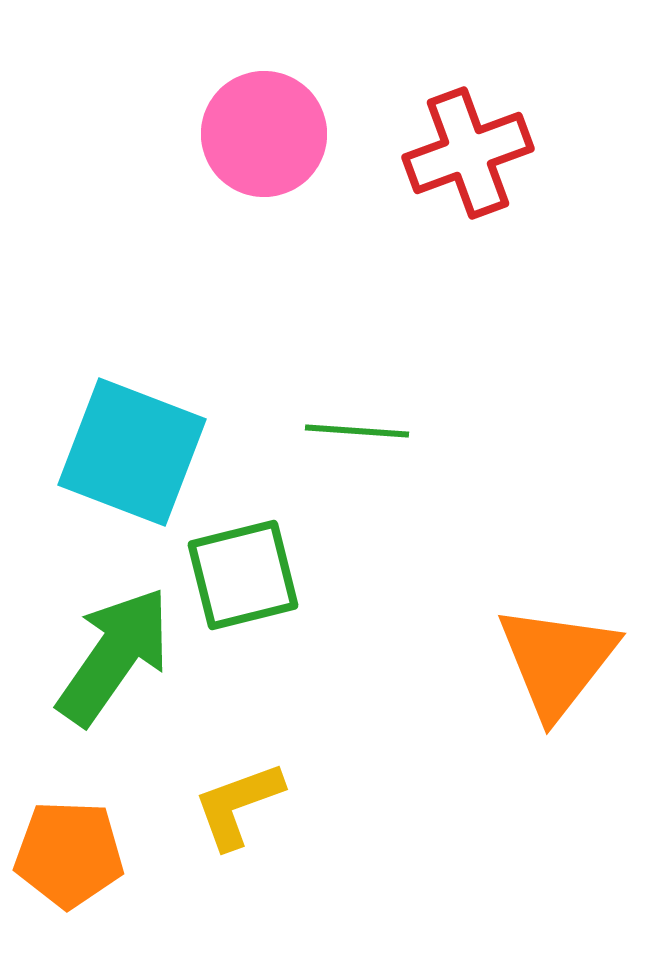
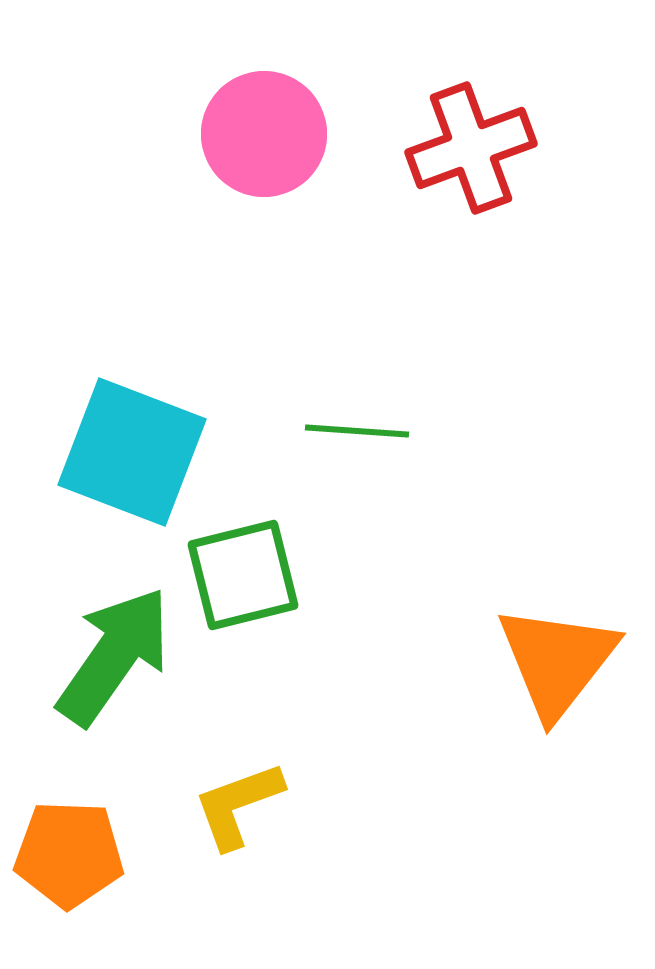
red cross: moved 3 px right, 5 px up
